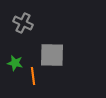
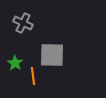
green star: rotated 21 degrees clockwise
